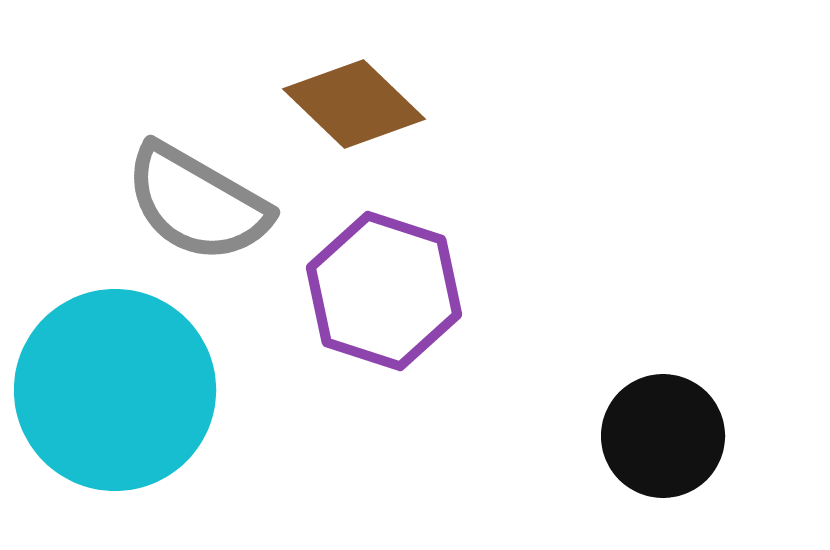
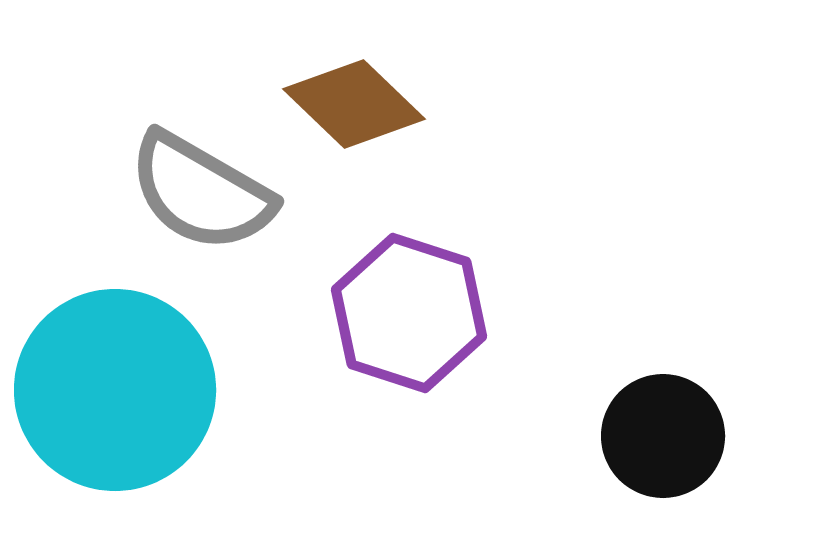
gray semicircle: moved 4 px right, 11 px up
purple hexagon: moved 25 px right, 22 px down
